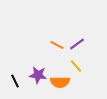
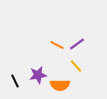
purple star: rotated 18 degrees counterclockwise
orange semicircle: moved 3 px down
